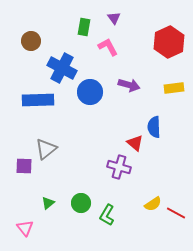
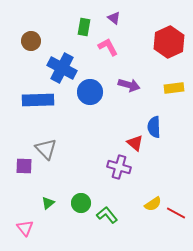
purple triangle: rotated 16 degrees counterclockwise
gray triangle: rotated 35 degrees counterclockwise
green L-shape: rotated 110 degrees clockwise
